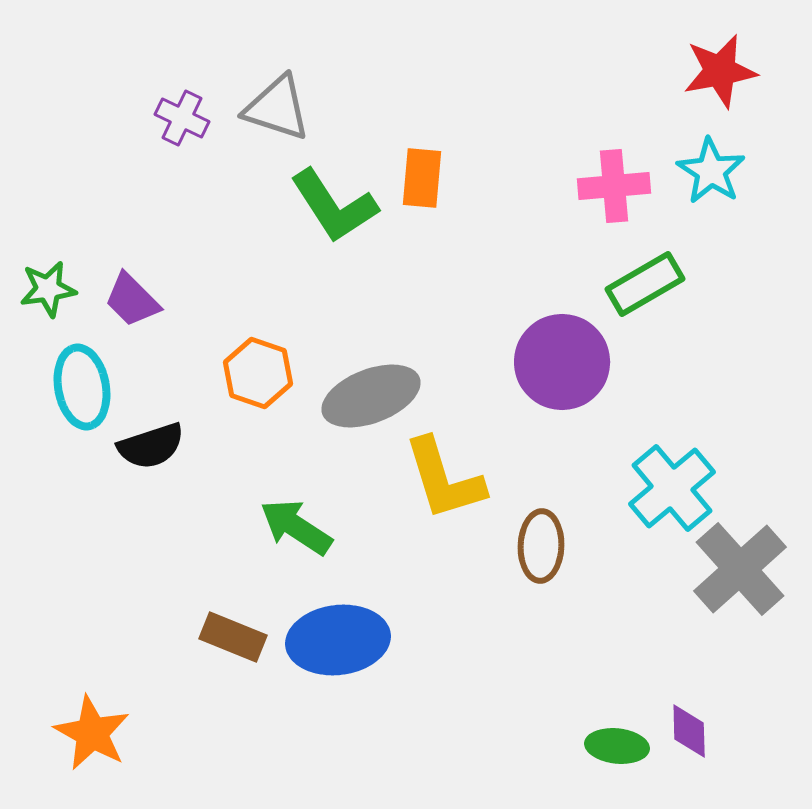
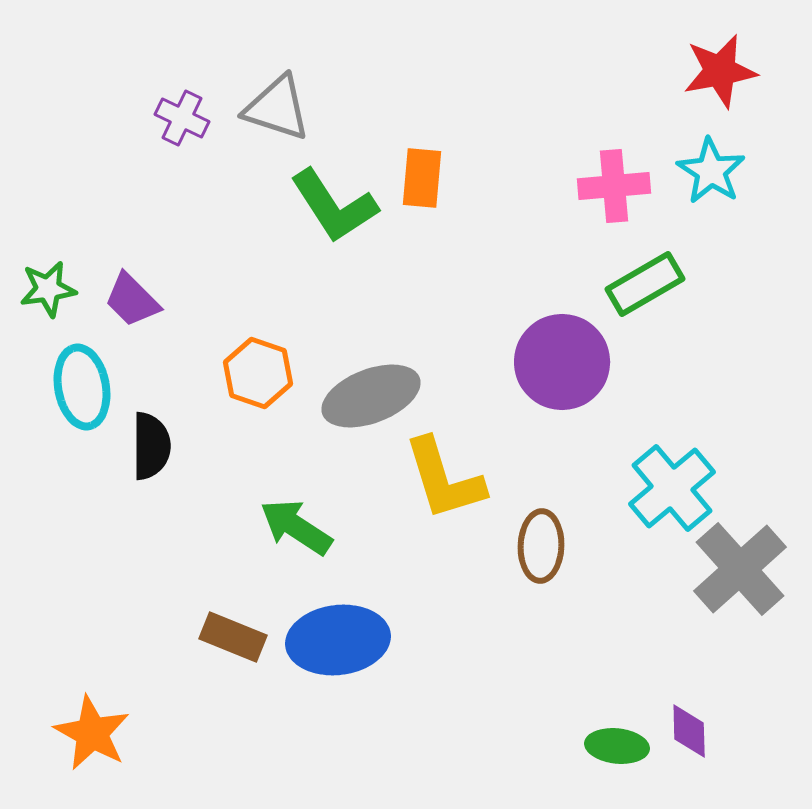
black semicircle: rotated 72 degrees counterclockwise
